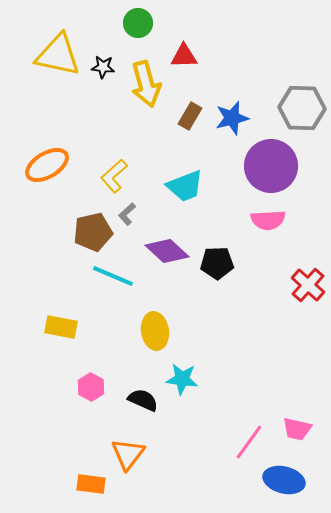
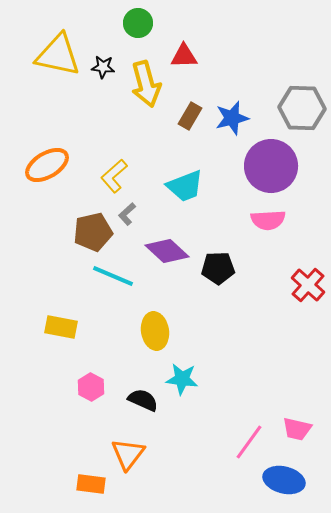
black pentagon: moved 1 px right, 5 px down
